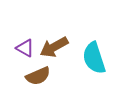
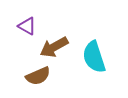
purple triangle: moved 2 px right, 22 px up
cyan semicircle: moved 1 px up
